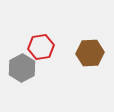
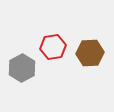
red hexagon: moved 12 px right
